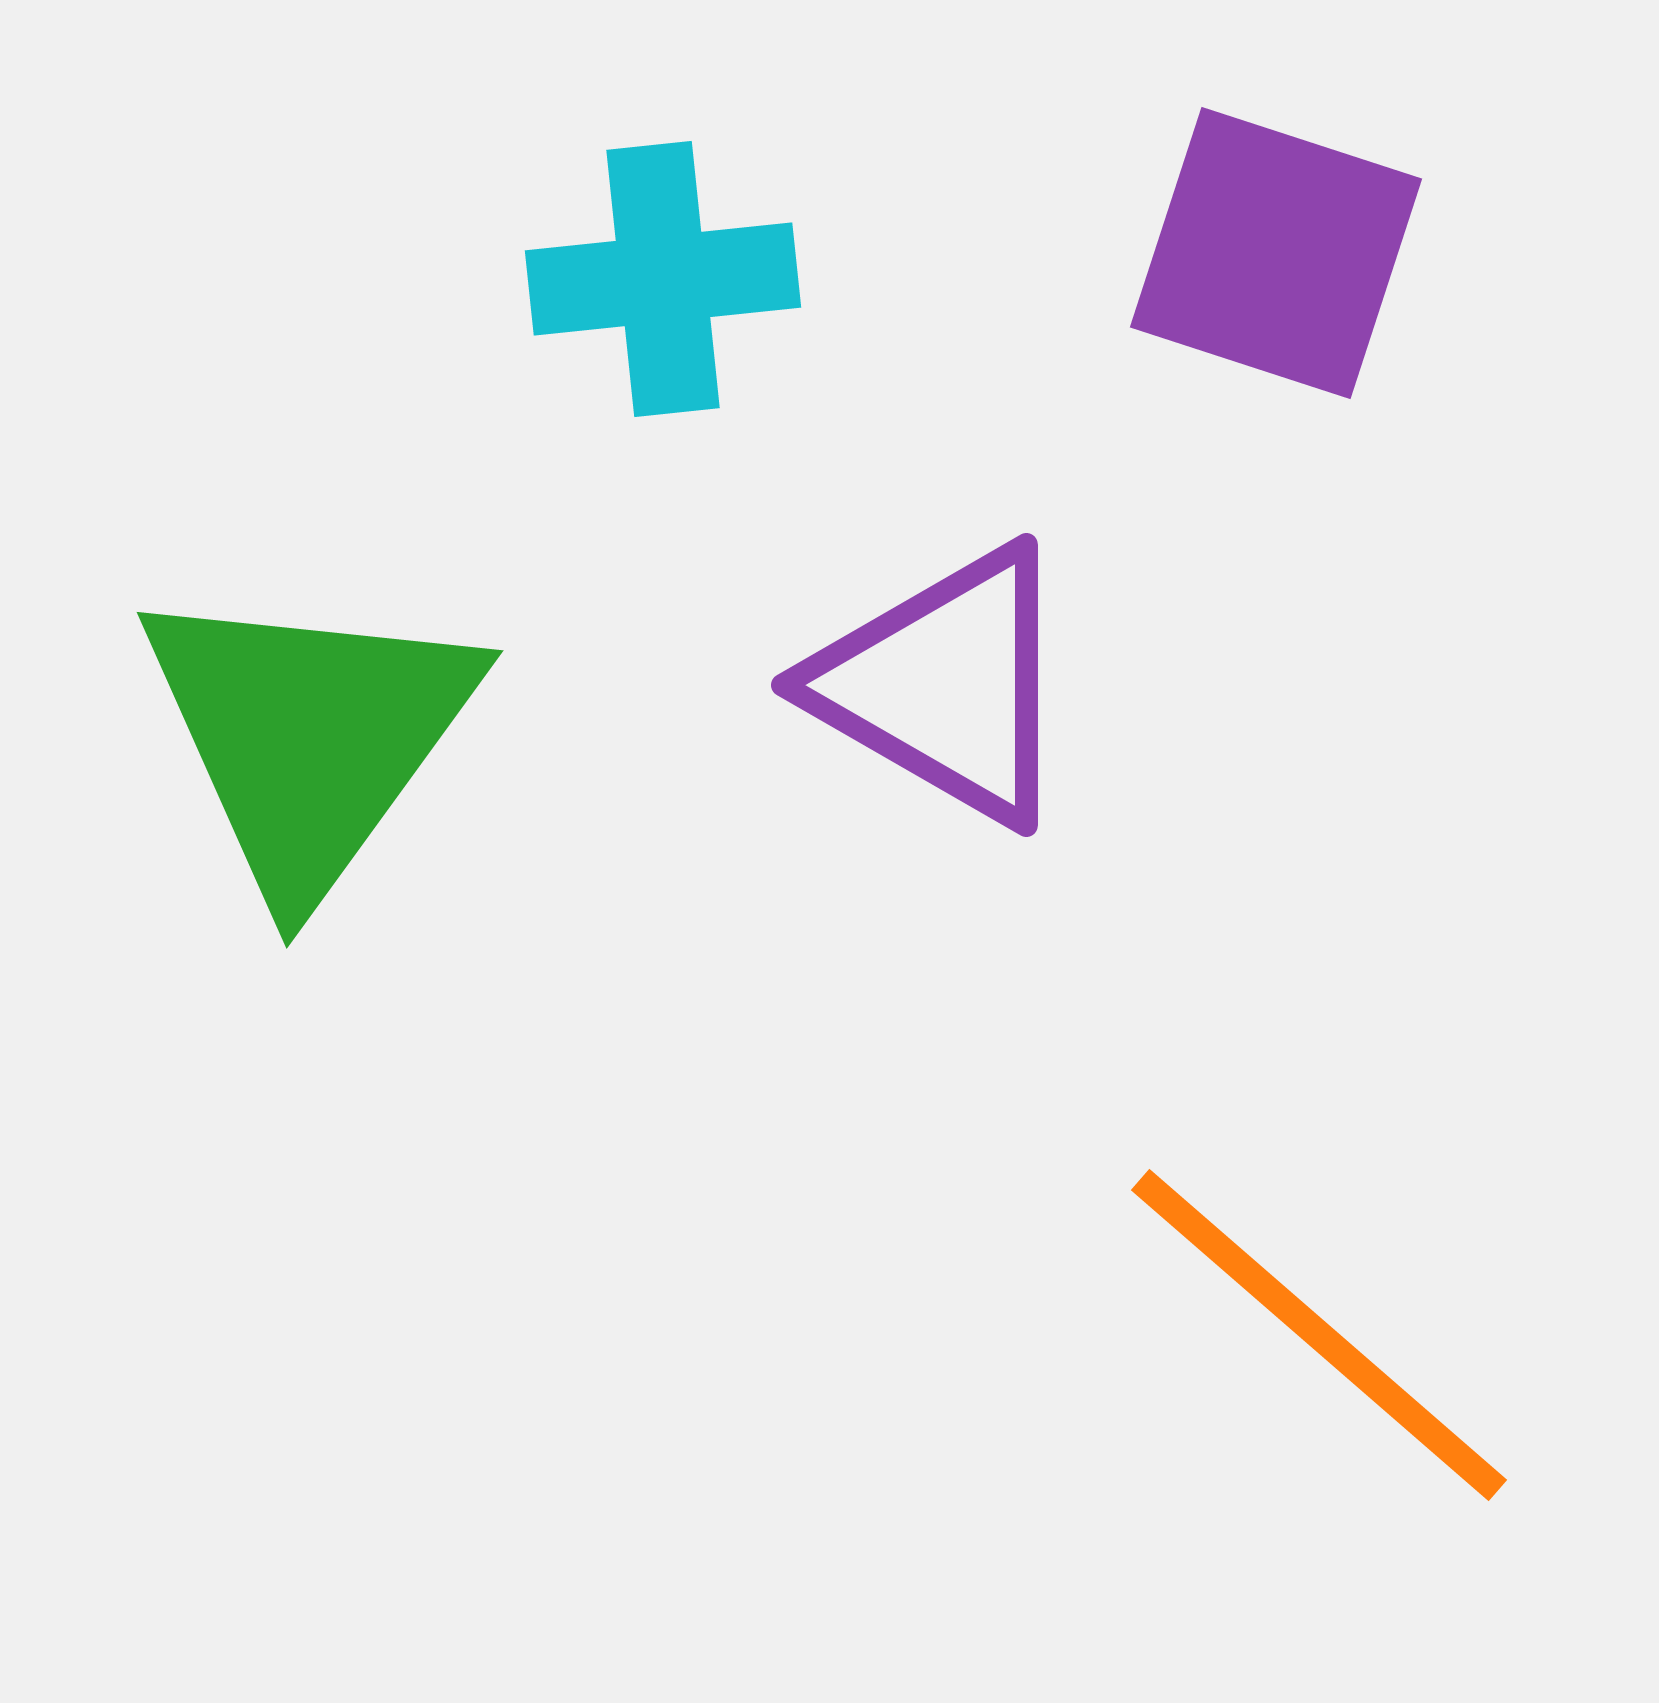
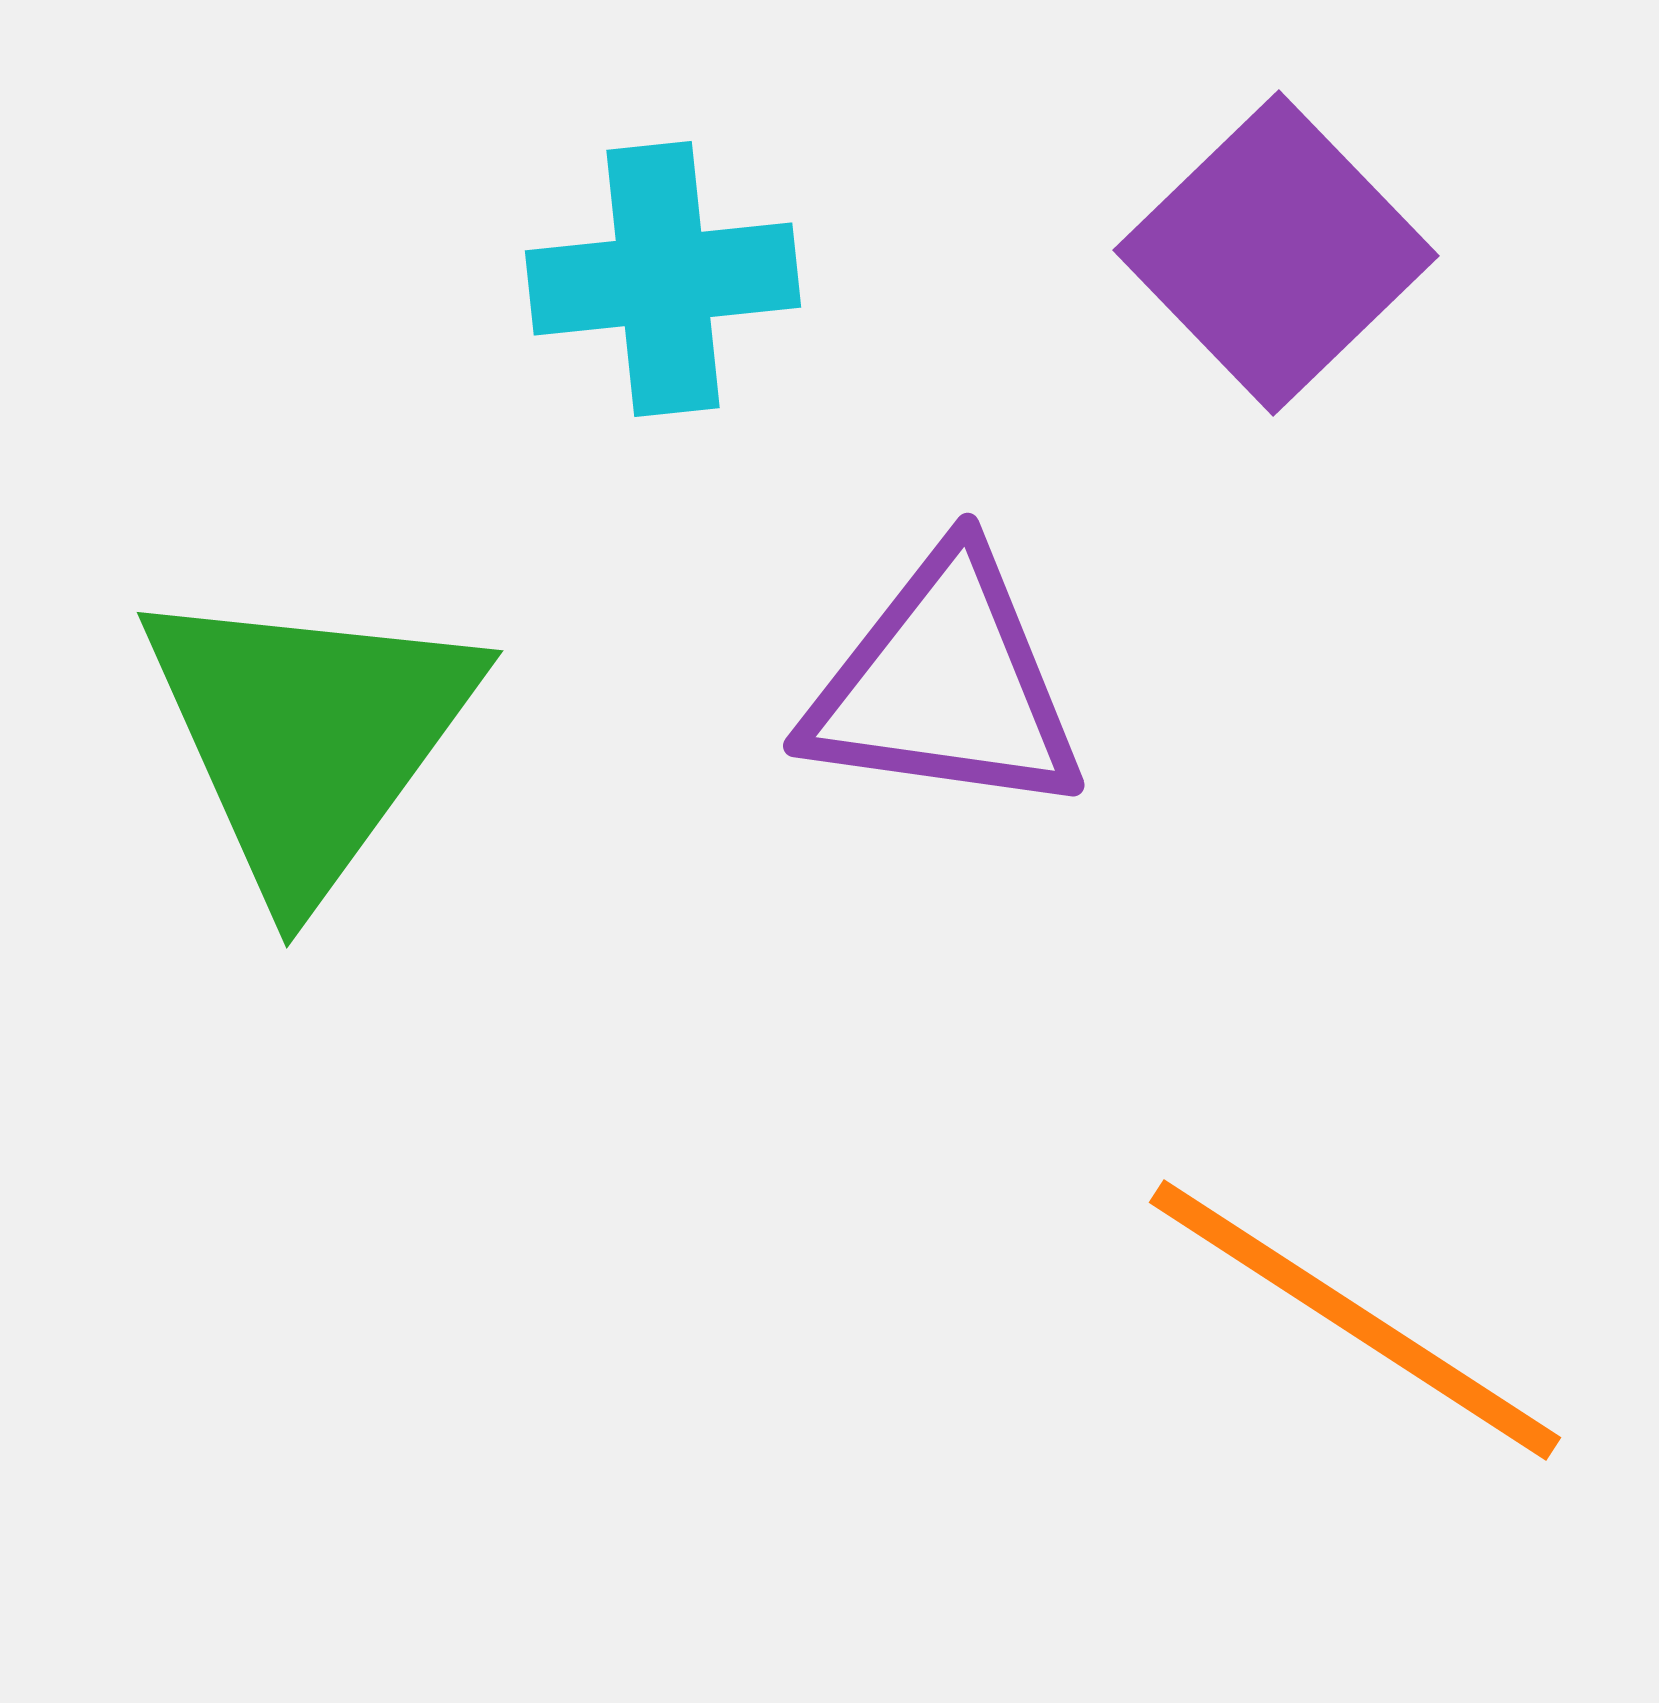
purple square: rotated 28 degrees clockwise
purple triangle: rotated 22 degrees counterclockwise
orange line: moved 36 px right, 15 px up; rotated 8 degrees counterclockwise
